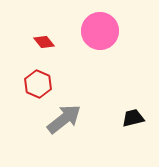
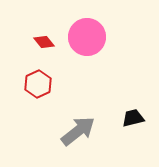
pink circle: moved 13 px left, 6 px down
red hexagon: rotated 12 degrees clockwise
gray arrow: moved 14 px right, 12 px down
